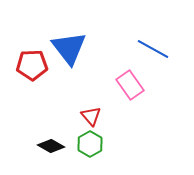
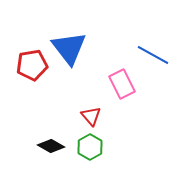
blue line: moved 6 px down
red pentagon: rotated 8 degrees counterclockwise
pink rectangle: moved 8 px left, 1 px up; rotated 8 degrees clockwise
green hexagon: moved 3 px down
